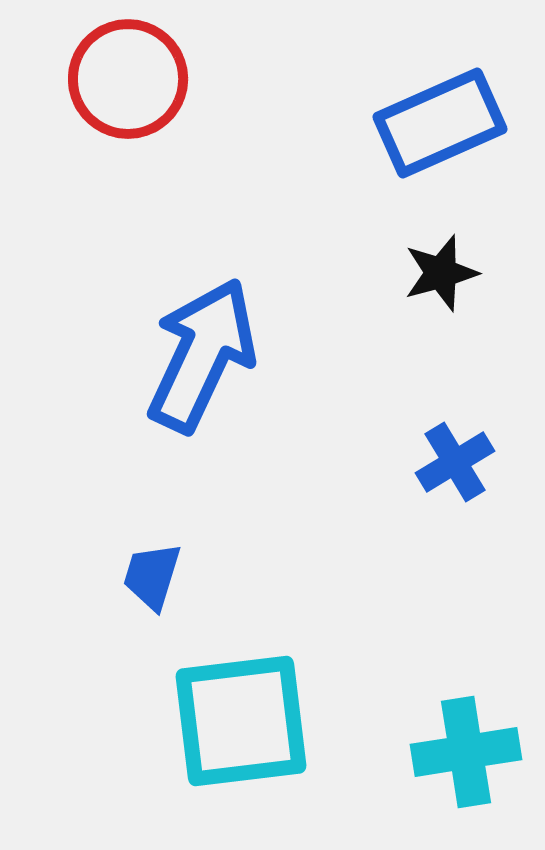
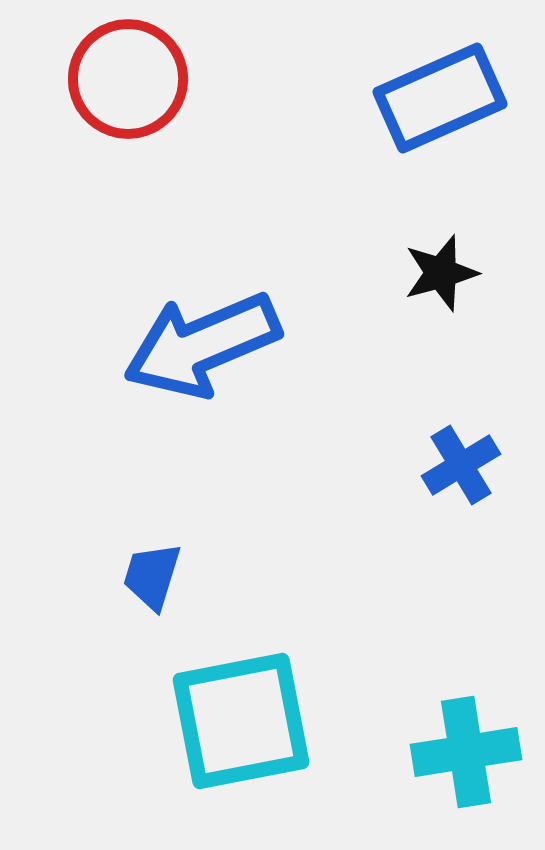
blue rectangle: moved 25 px up
blue arrow: moved 10 px up; rotated 138 degrees counterclockwise
blue cross: moved 6 px right, 3 px down
cyan square: rotated 4 degrees counterclockwise
